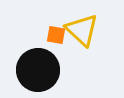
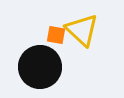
black circle: moved 2 px right, 3 px up
